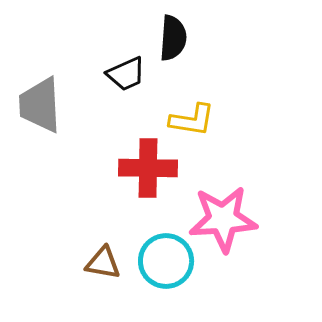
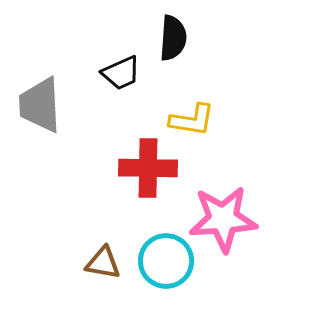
black trapezoid: moved 5 px left, 1 px up
